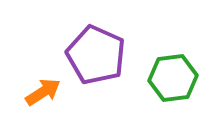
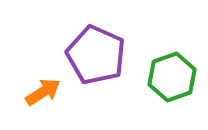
green hexagon: moved 1 px left, 1 px up; rotated 12 degrees counterclockwise
